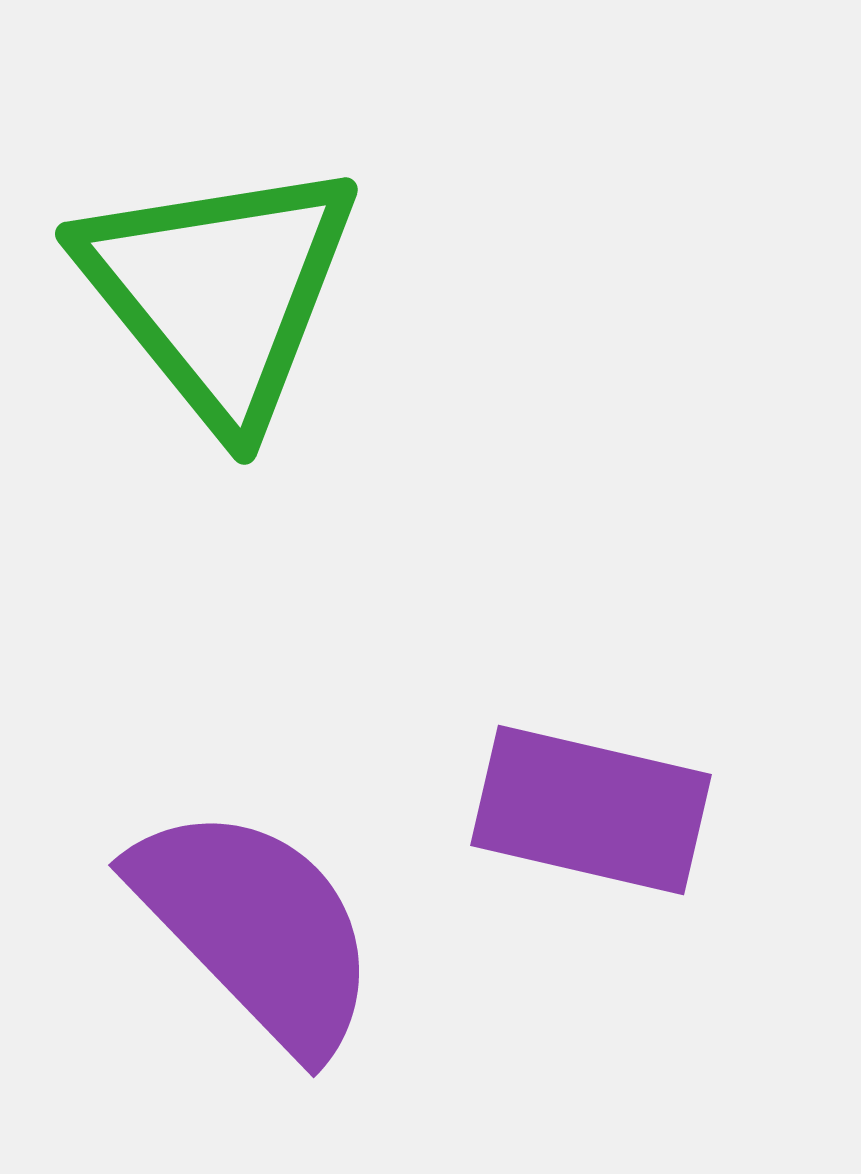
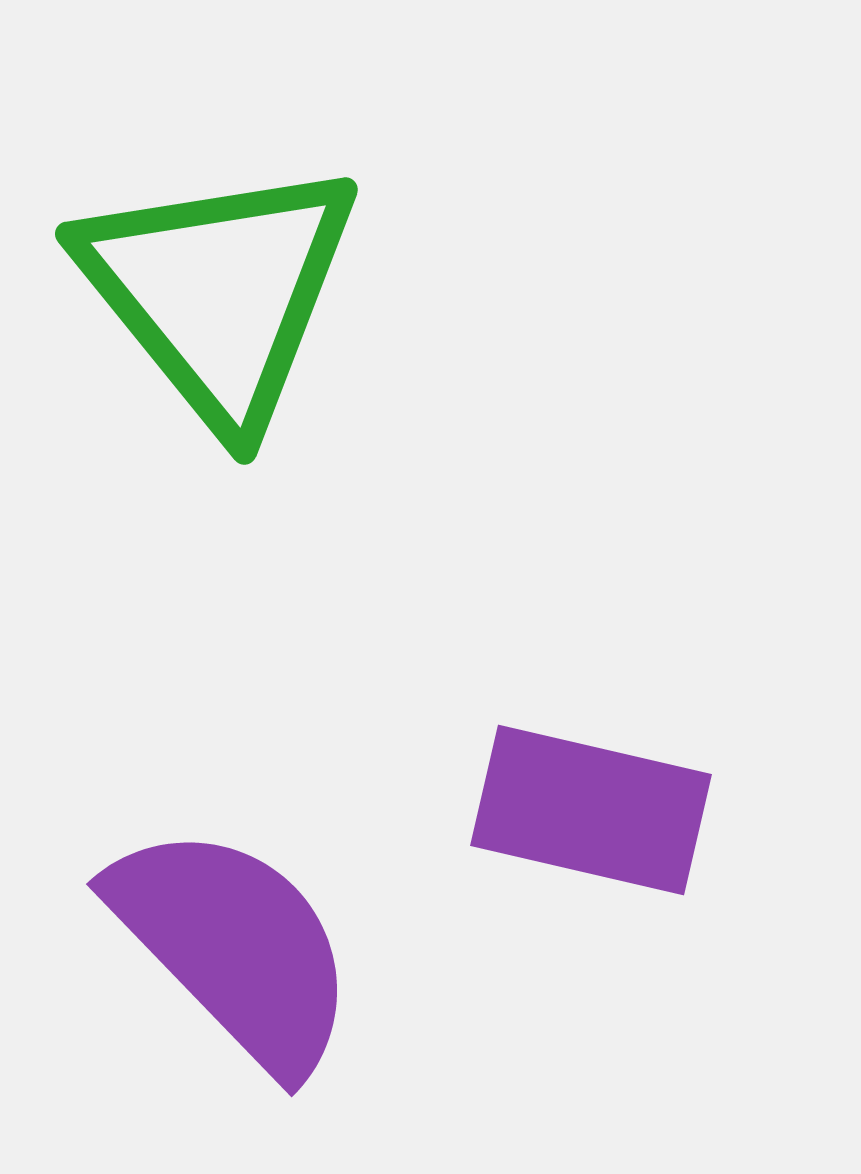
purple semicircle: moved 22 px left, 19 px down
